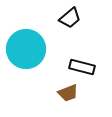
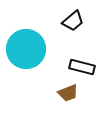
black trapezoid: moved 3 px right, 3 px down
